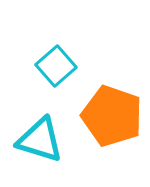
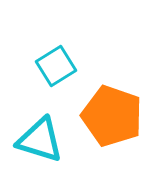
cyan square: rotated 9 degrees clockwise
